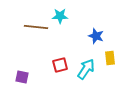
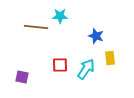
red square: rotated 14 degrees clockwise
